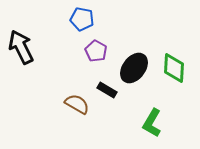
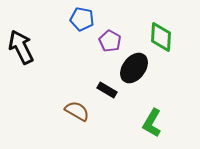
purple pentagon: moved 14 px right, 10 px up
green diamond: moved 13 px left, 31 px up
brown semicircle: moved 7 px down
